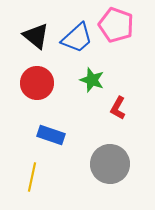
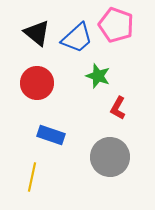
black triangle: moved 1 px right, 3 px up
green star: moved 6 px right, 4 px up
gray circle: moved 7 px up
